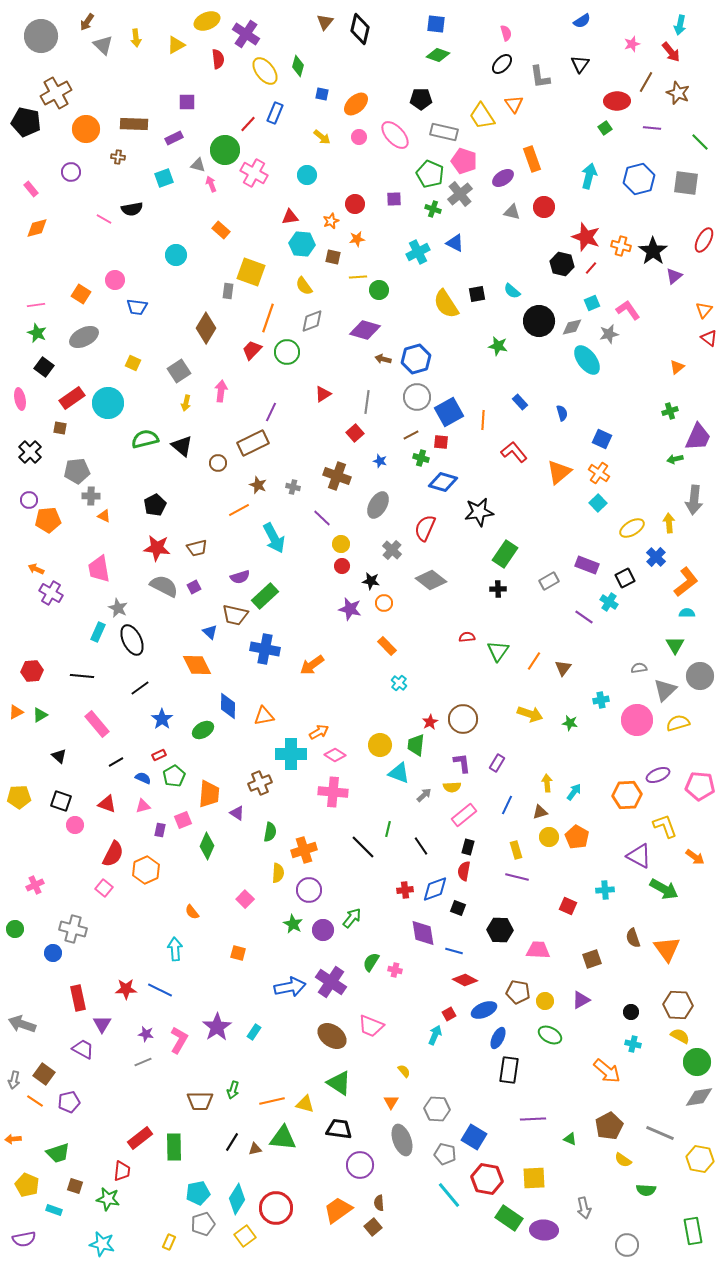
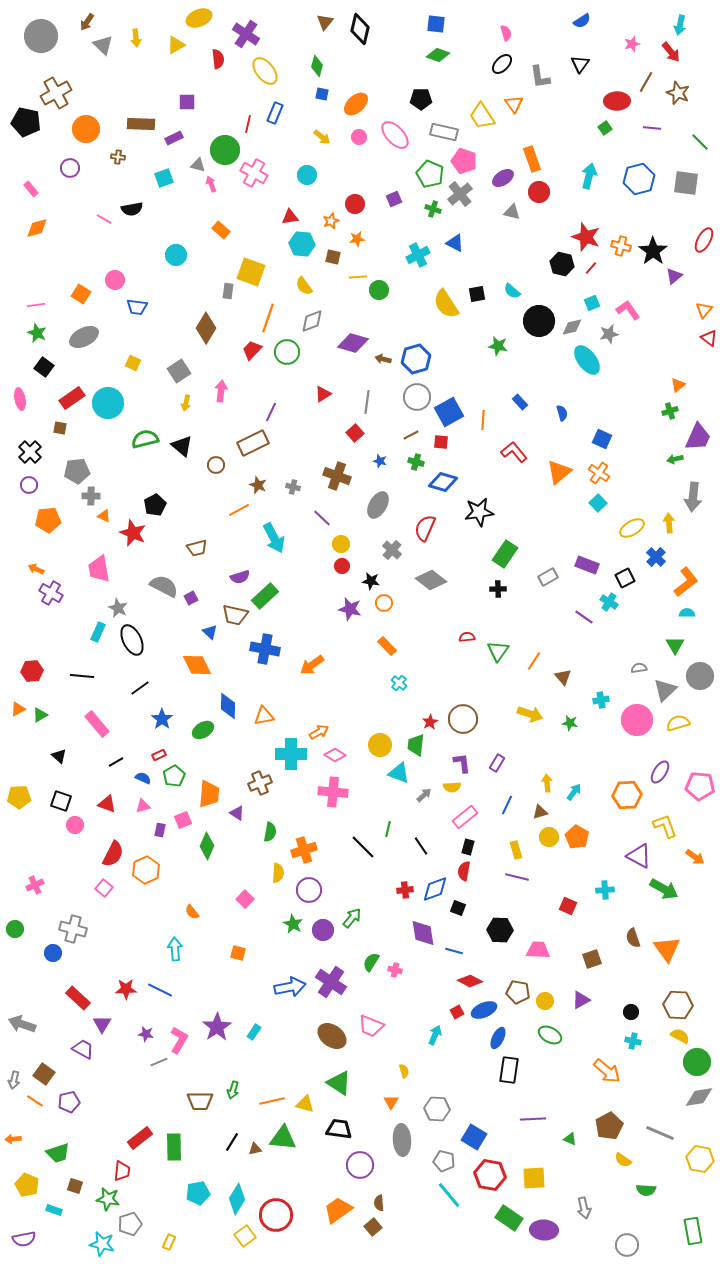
yellow ellipse at (207, 21): moved 8 px left, 3 px up
green diamond at (298, 66): moved 19 px right
brown rectangle at (134, 124): moved 7 px right
red line at (248, 124): rotated 30 degrees counterclockwise
purple circle at (71, 172): moved 1 px left, 4 px up
purple square at (394, 199): rotated 21 degrees counterclockwise
red circle at (544, 207): moved 5 px left, 15 px up
cyan cross at (418, 252): moved 3 px down
purple diamond at (365, 330): moved 12 px left, 13 px down
orange triangle at (677, 367): moved 1 px right, 18 px down
green cross at (421, 458): moved 5 px left, 4 px down
brown circle at (218, 463): moved 2 px left, 2 px down
purple circle at (29, 500): moved 15 px up
gray arrow at (694, 500): moved 1 px left, 3 px up
red star at (157, 548): moved 24 px left, 15 px up; rotated 16 degrees clockwise
gray rectangle at (549, 581): moved 1 px left, 4 px up
purple square at (194, 587): moved 3 px left, 11 px down
brown triangle at (563, 668): moved 9 px down; rotated 18 degrees counterclockwise
orange triangle at (16, 712): moved 2 px right, 3 px up
purple ellipse at (658, 775): moved 2 px right, 3 px up; rotated 35 degrees counterclockwise
pink rectangle at (464, 815): moved 1 px right, 2 px down
red diamond at (465, 980): moved 5 px right, 1 px down
red rectangle at (78, 998): rotated 35 degrees counterclockwise
red square at (449, 1014): moved 8 px right, 2 px up
cyan cross at (633, 1044): moved 3 px up
gray line at (143, 1062): moved 16 px right
yellow semicircle at (404, 1071): rotated 24 degrees clockwise
gray ellipse at (402, 1140): rotated 16 degrees clockwise
gray pentagon at (445, 1154): moved 1 px left, 7 px down
red hexagon at (487, 1179): moved 3 px right, 4 px up
red circle at (276, 1208): moved 7 px down
gray pentagon at (203, 1224): moved 73 px left
